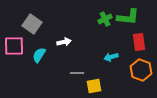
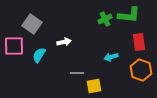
green L-shape: moved 1 px right, 2 px up
